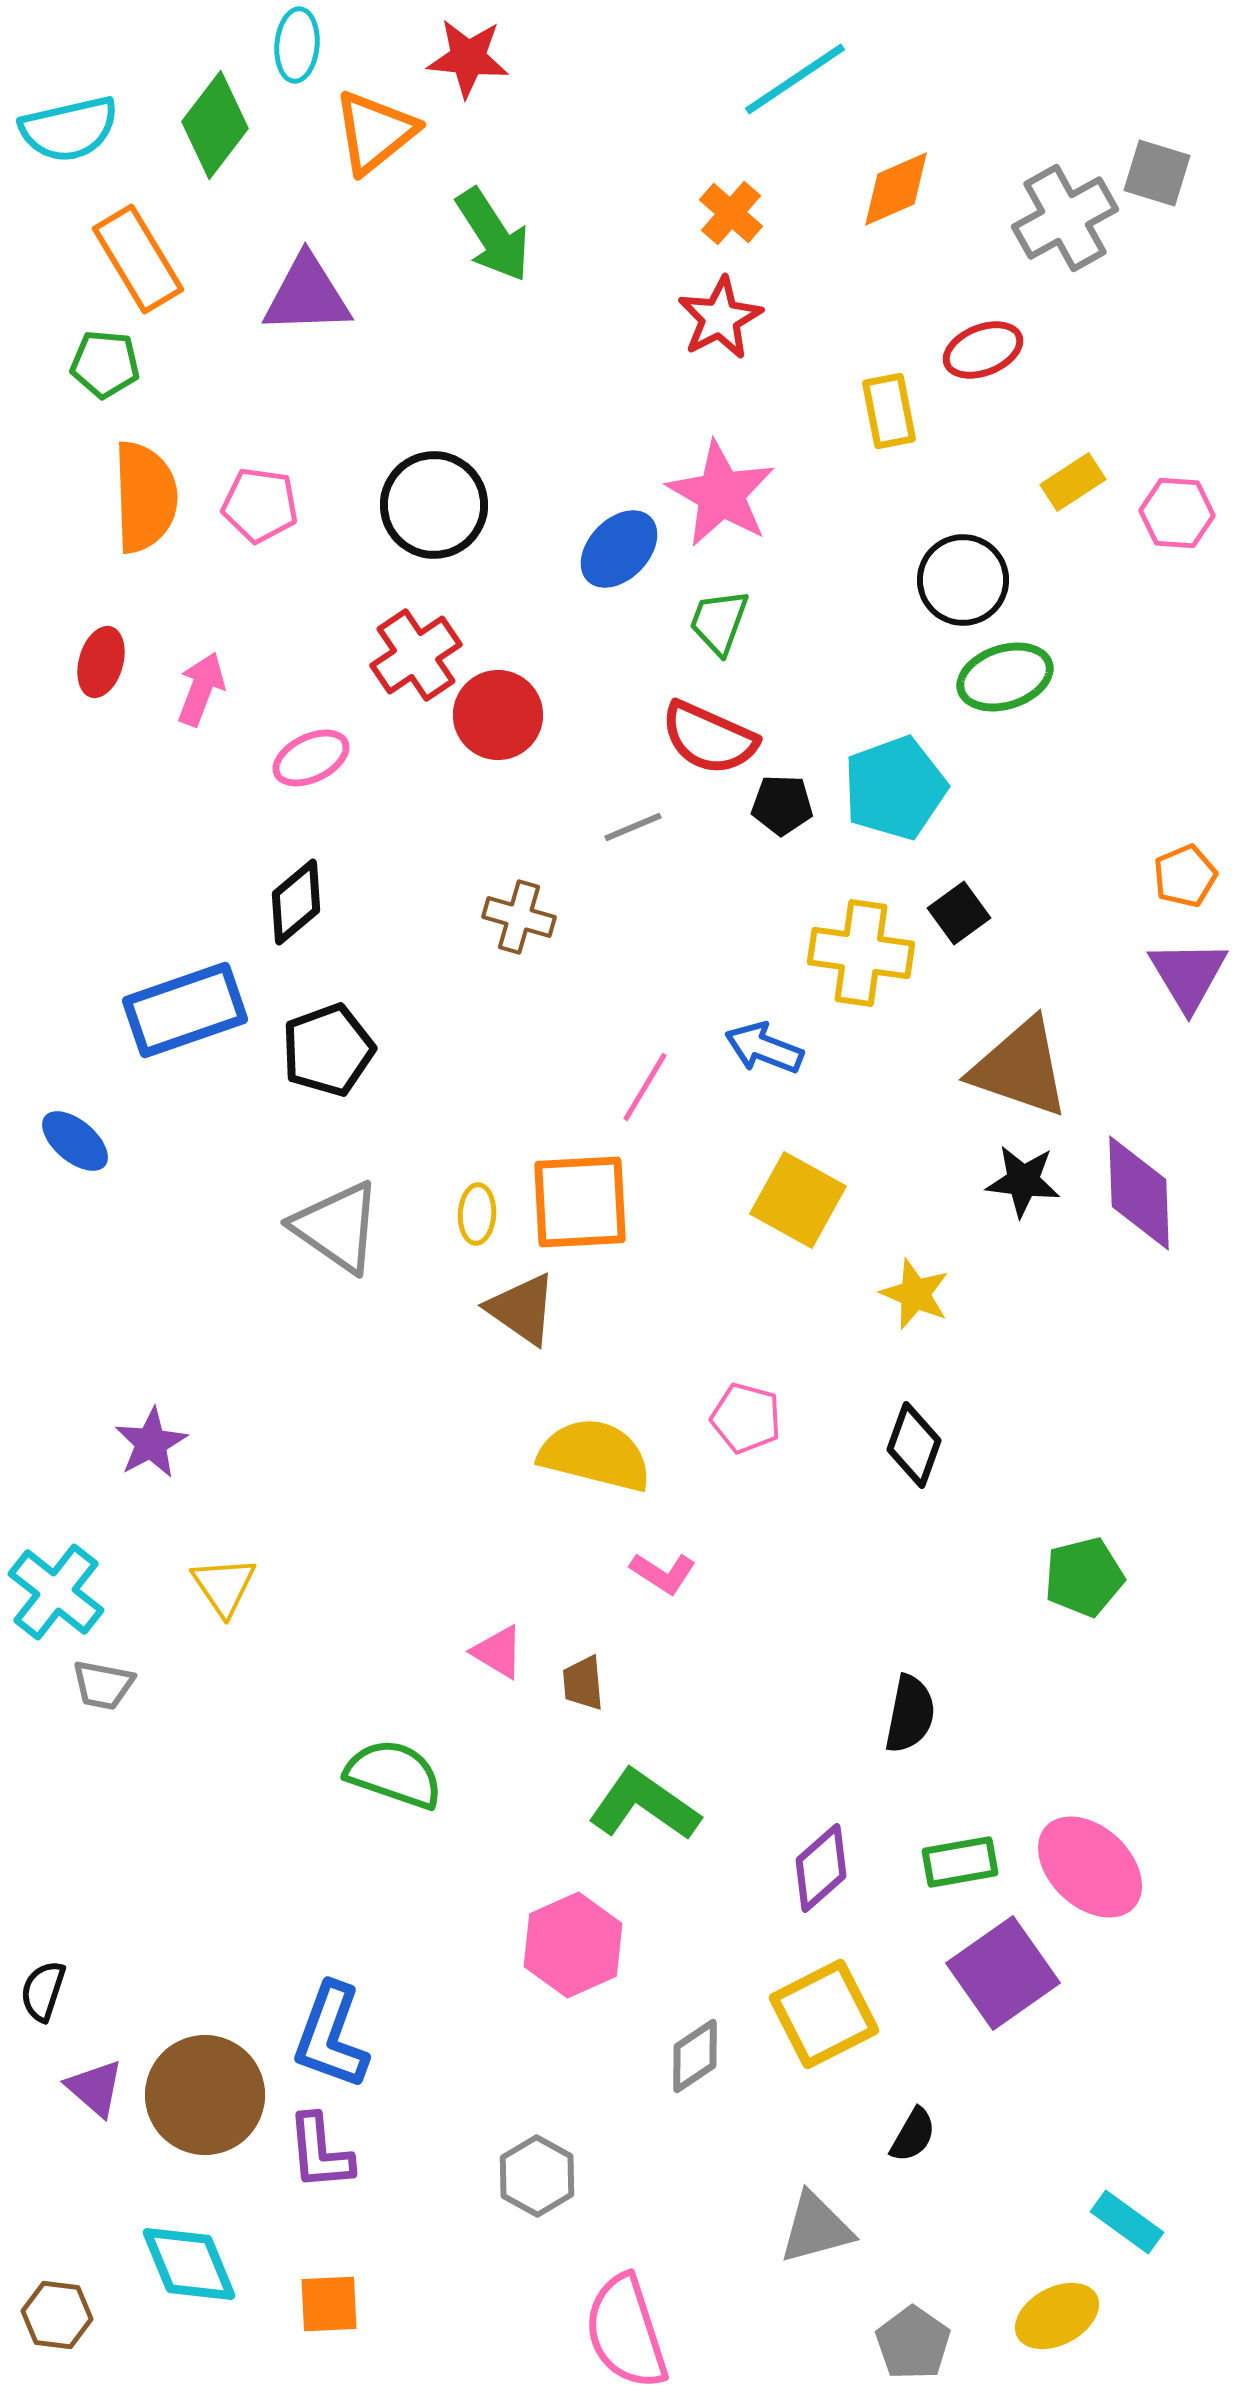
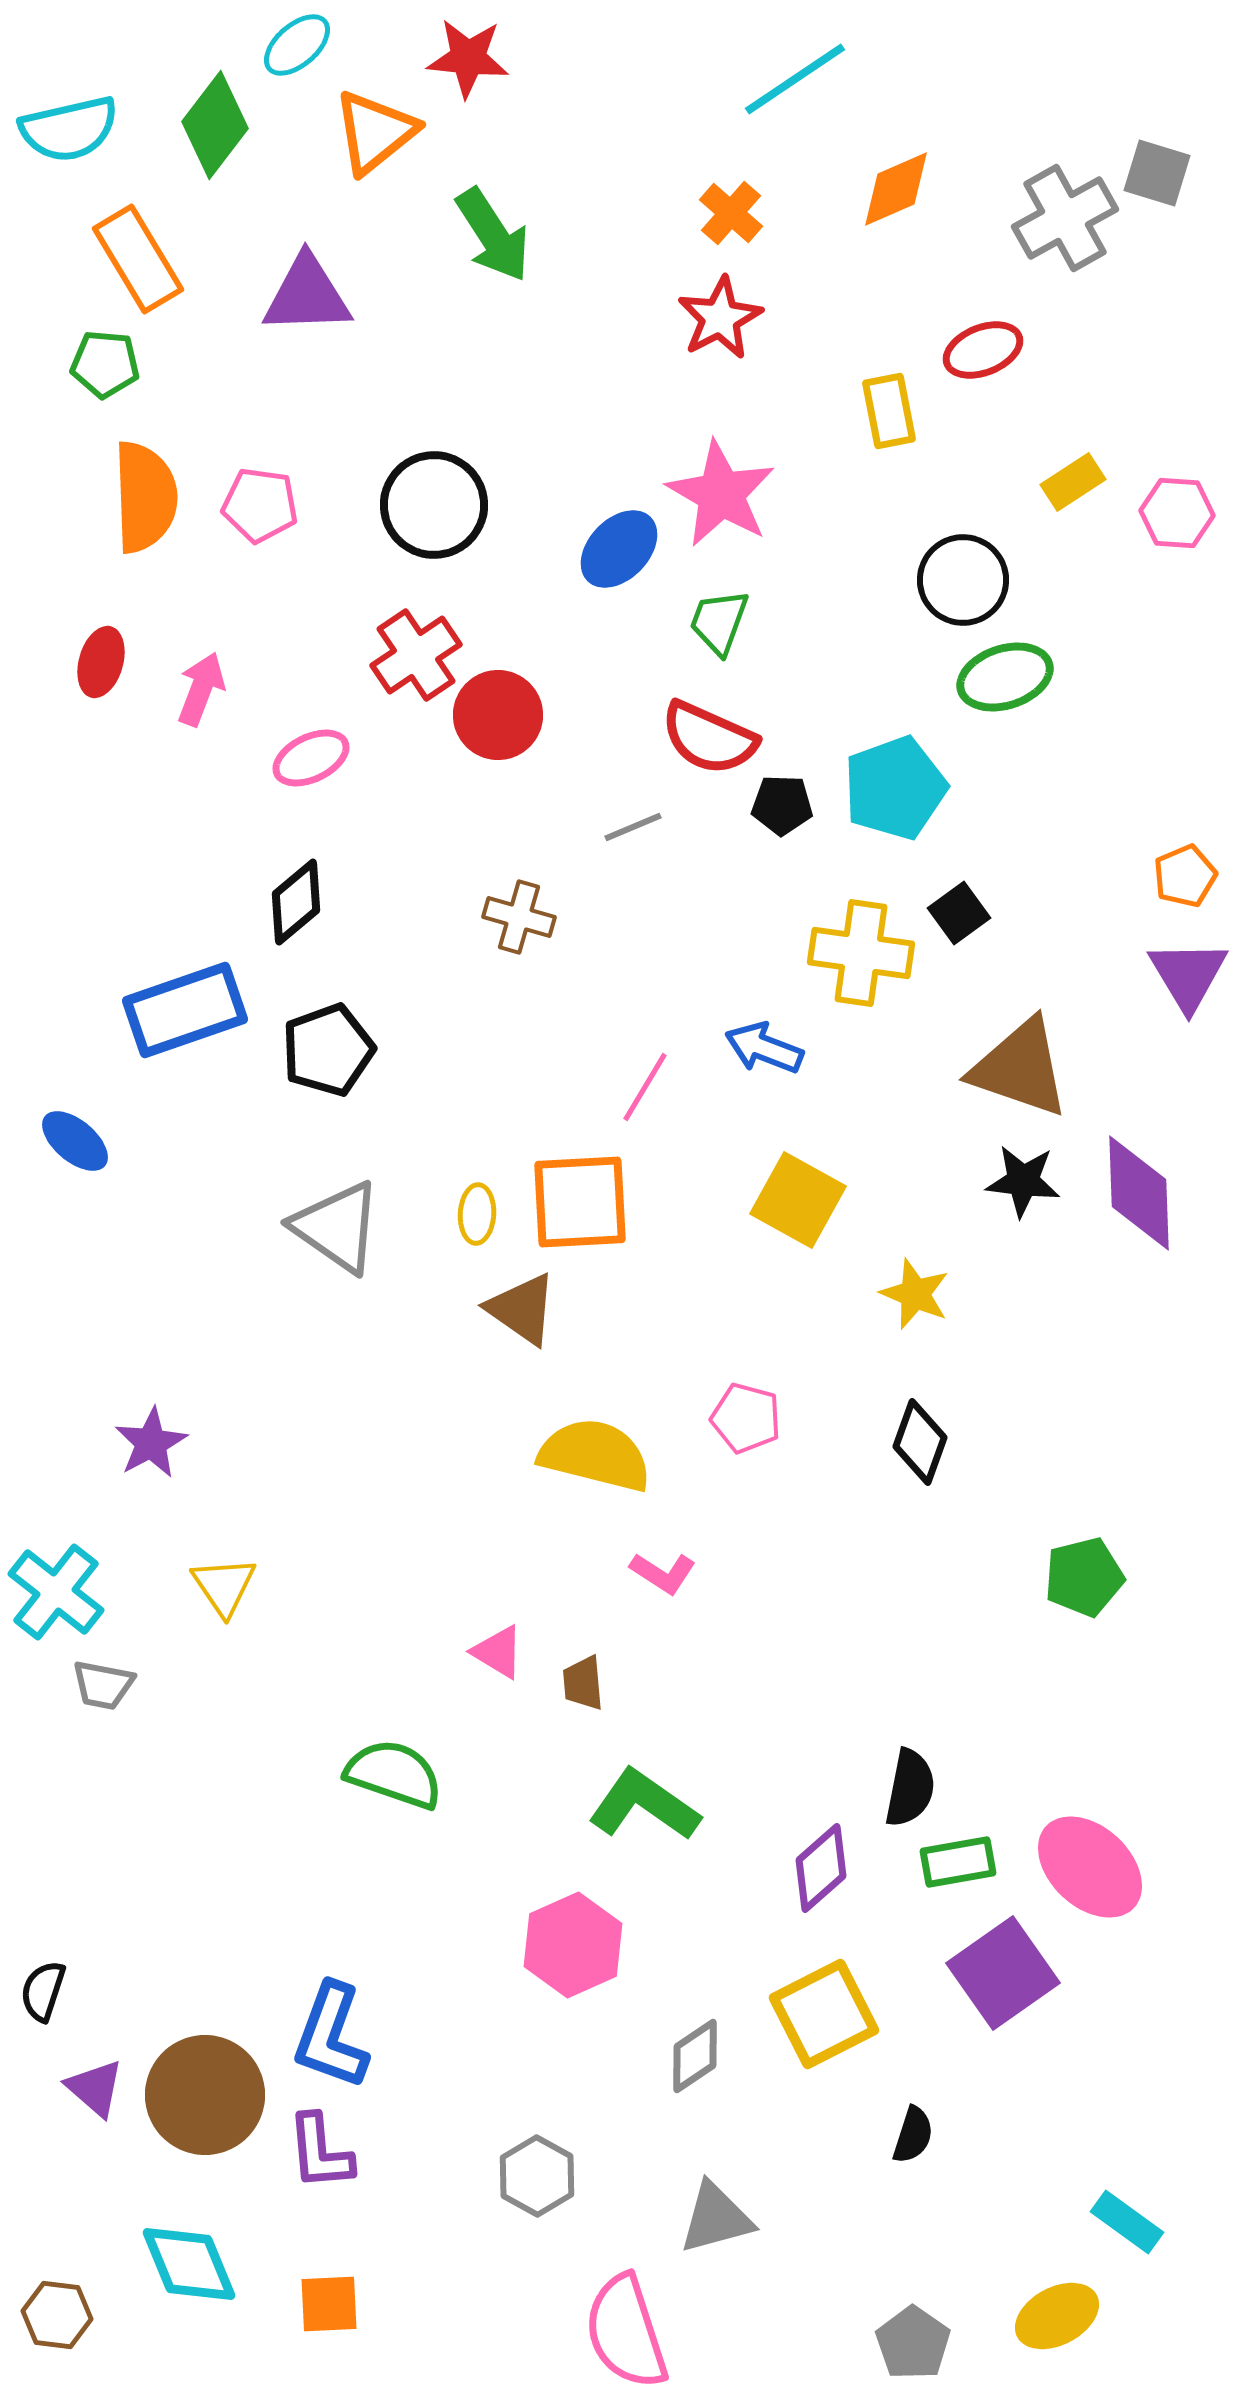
cyan ellipse at (297, 45): rotated 44 degrees clockwise
black diamond at (914, 1445): moved 6 px right, 3 px up
black semicircle at (910, 1714): moved 74 px down
green rectangle at (960, 1862): moved 2 px left
black semicircle at (913, 2135): rotated 12 degrees counterclockwise
gray triangle at (816, 2228): moved 100 px left, 10 px up
